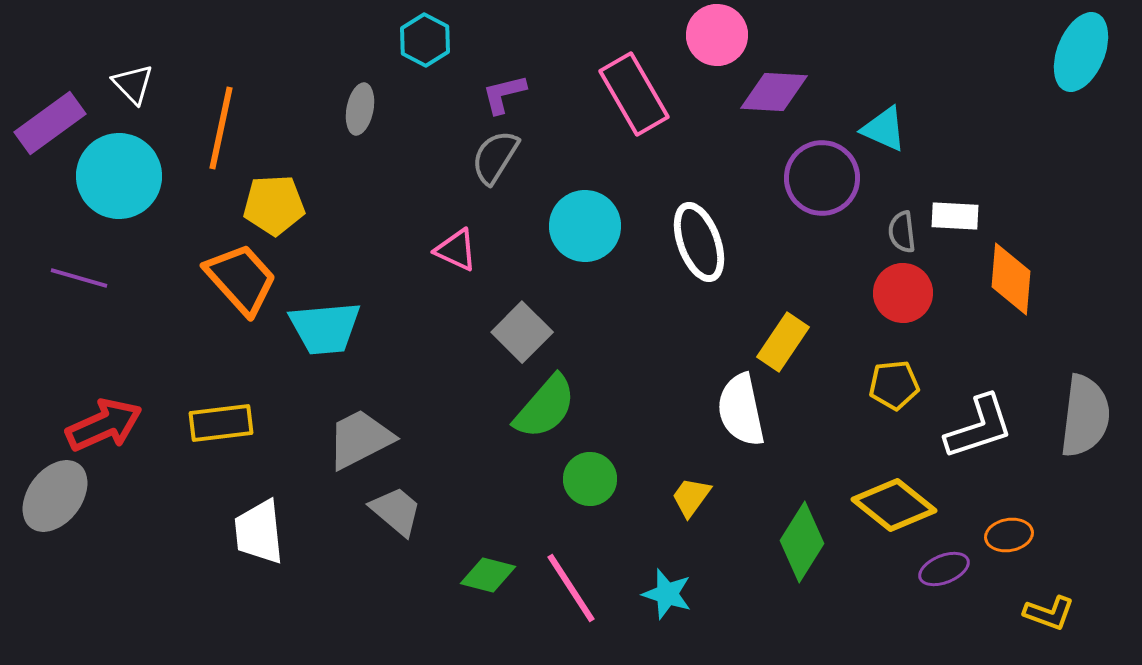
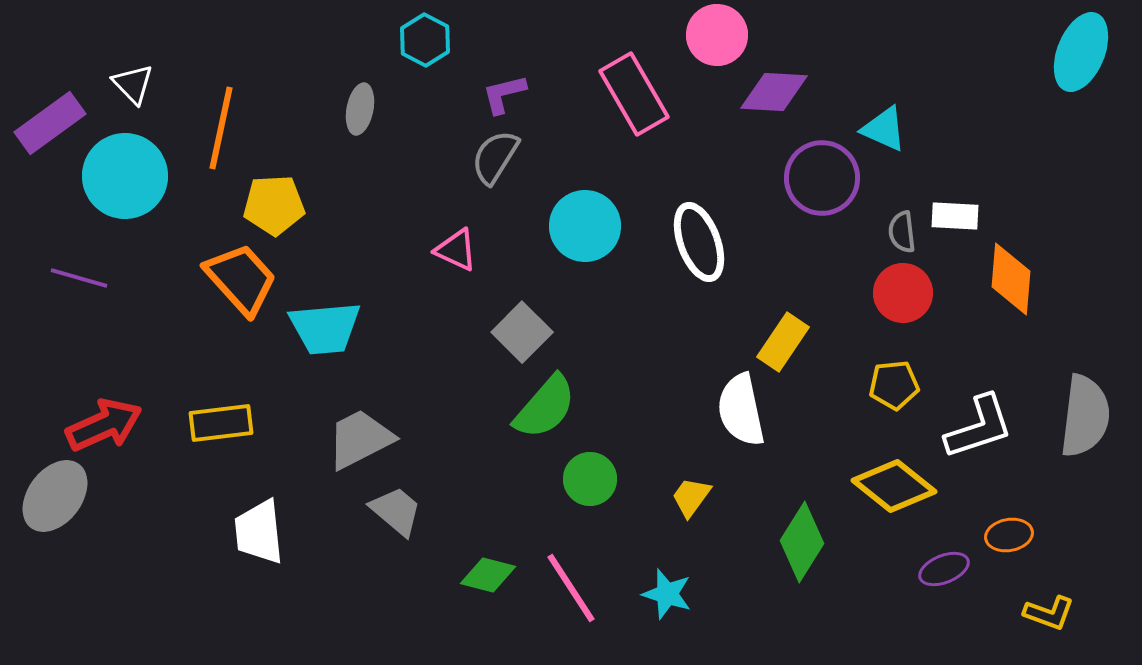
cyan circle at (119, 176): moved 6 px right
yellow diamond at (894, 505): moved 19 px up
